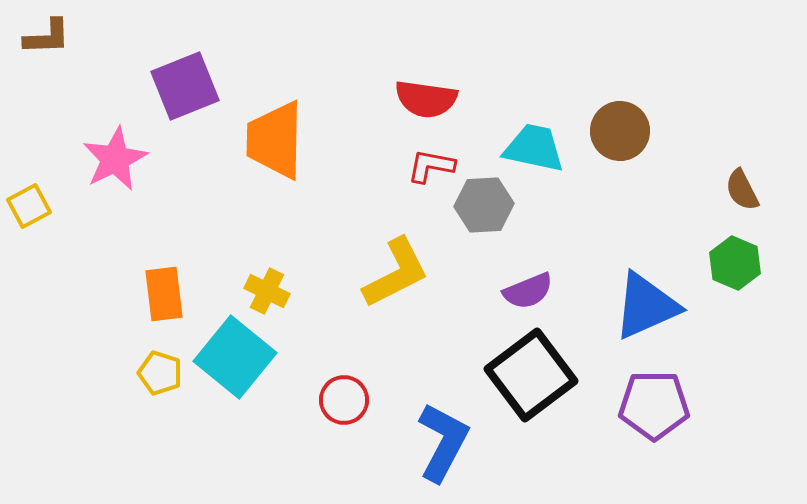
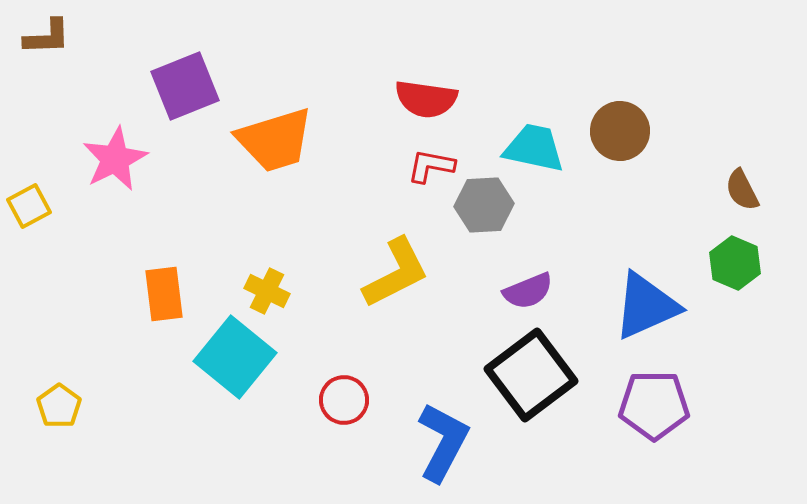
orange trapezoid: rotated 108 degrees counterclockwise
yellow pentagon: moved 101 px left, 33 px down; rotated 18 degrees clockwise
